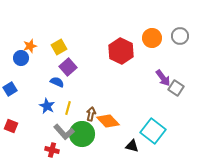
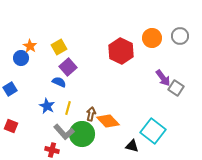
orange star: rotated 24 degrees counterclockwise
blue semicircle: moved 2 px right
